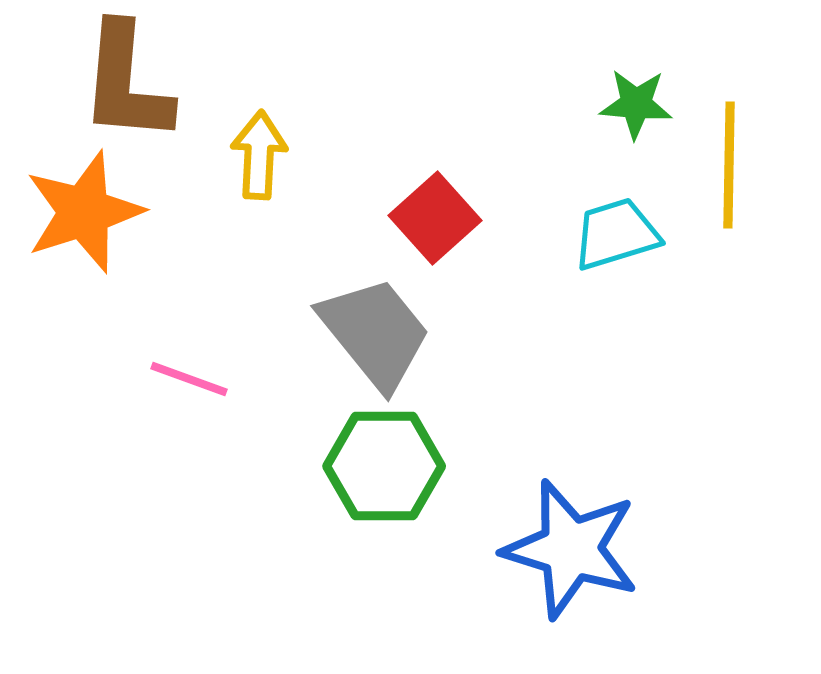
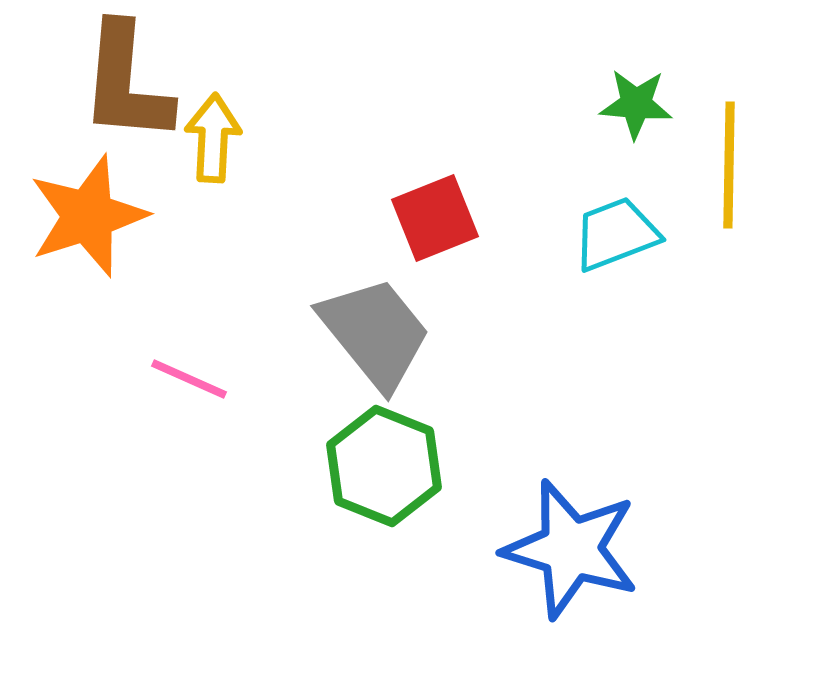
yellow arrow: moved 46 px left, 17 px up
orange star: moved 4 px right, 4 px down
red square: rotated 20 degrees clockwise
cyan trapezoid: rotated 4 degrees counterclockwise
pink line: rotated 4 degrees clockwise
green hexagon: rotated 22 degrees clockwise
